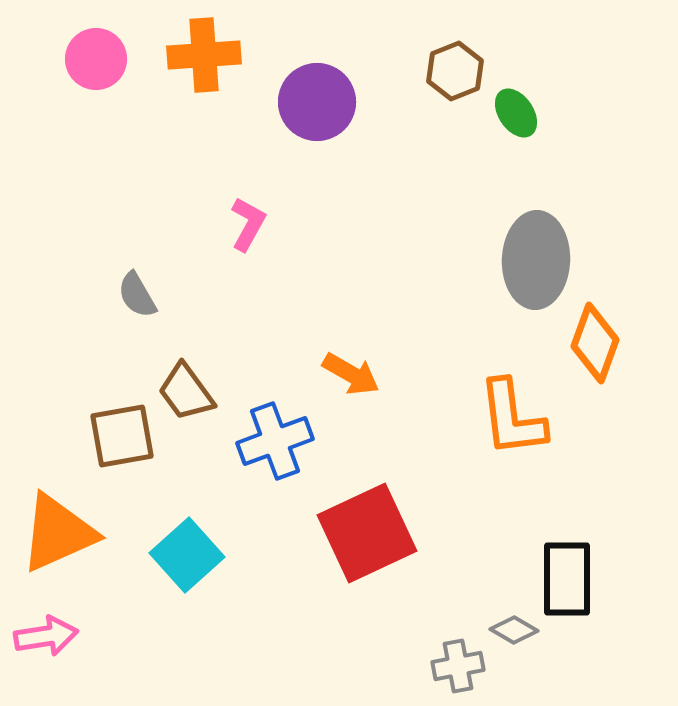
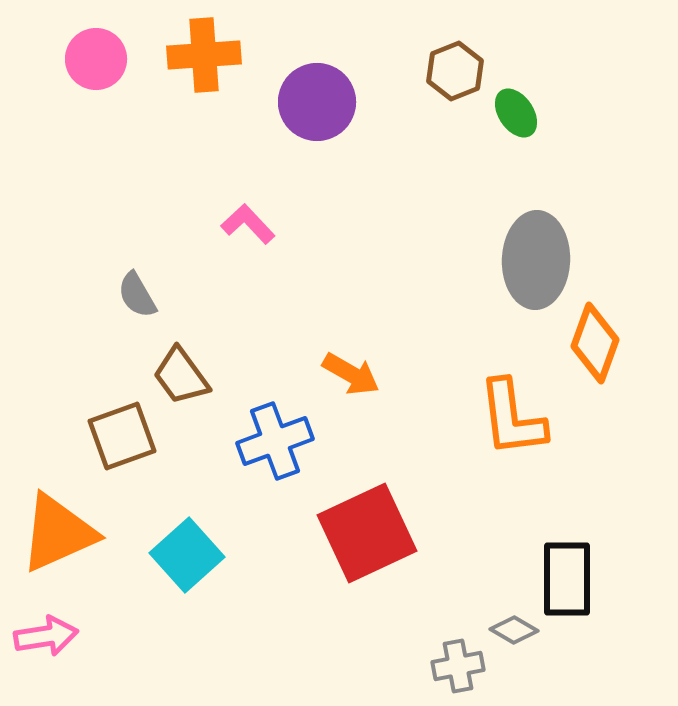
pink L-shape: rotated 72 degrees counterclockwise
brown trapezoid: moved 5 px left, 16 px up
brown square: rotated 10 degrees counterclockwise
